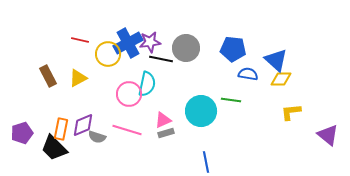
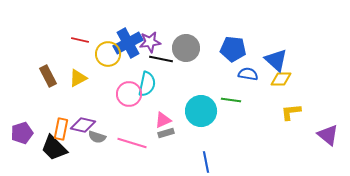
purple diamond: rotated 35 degrees clockwise
pink line: moved 5 px right, 13 px down
